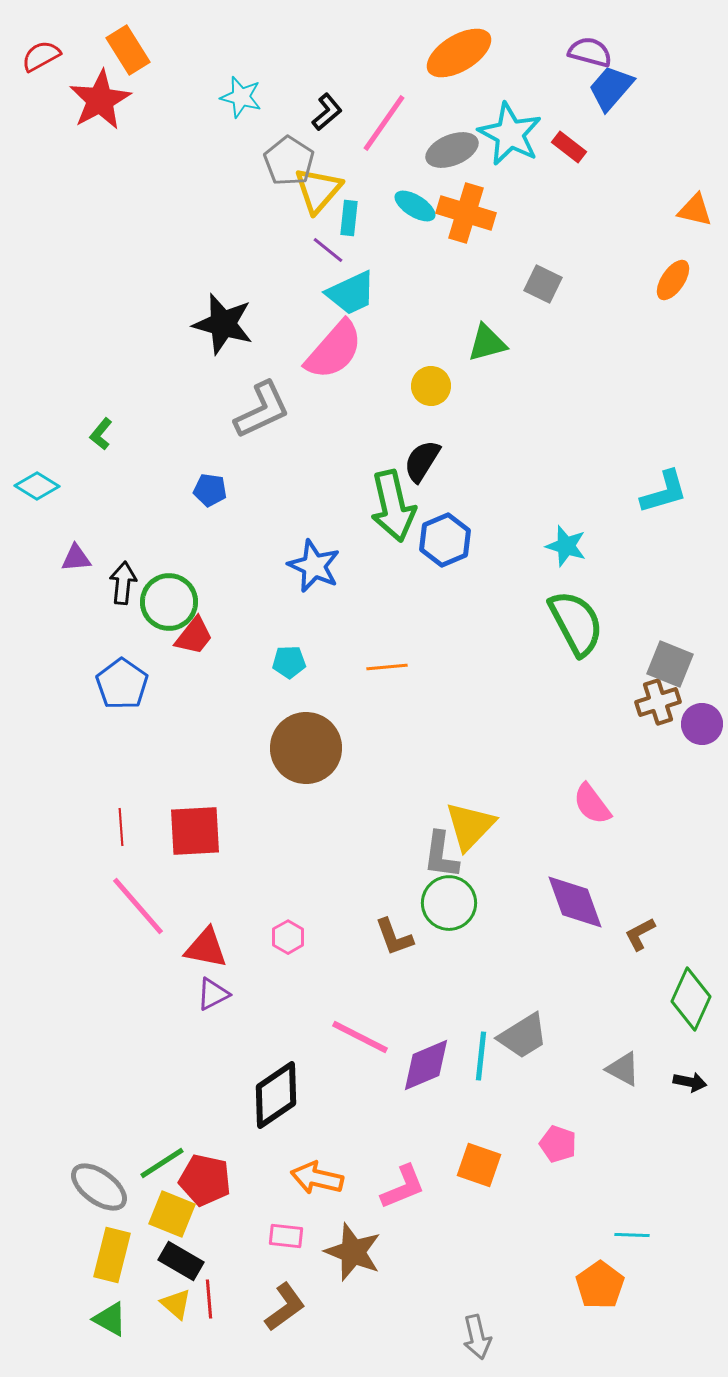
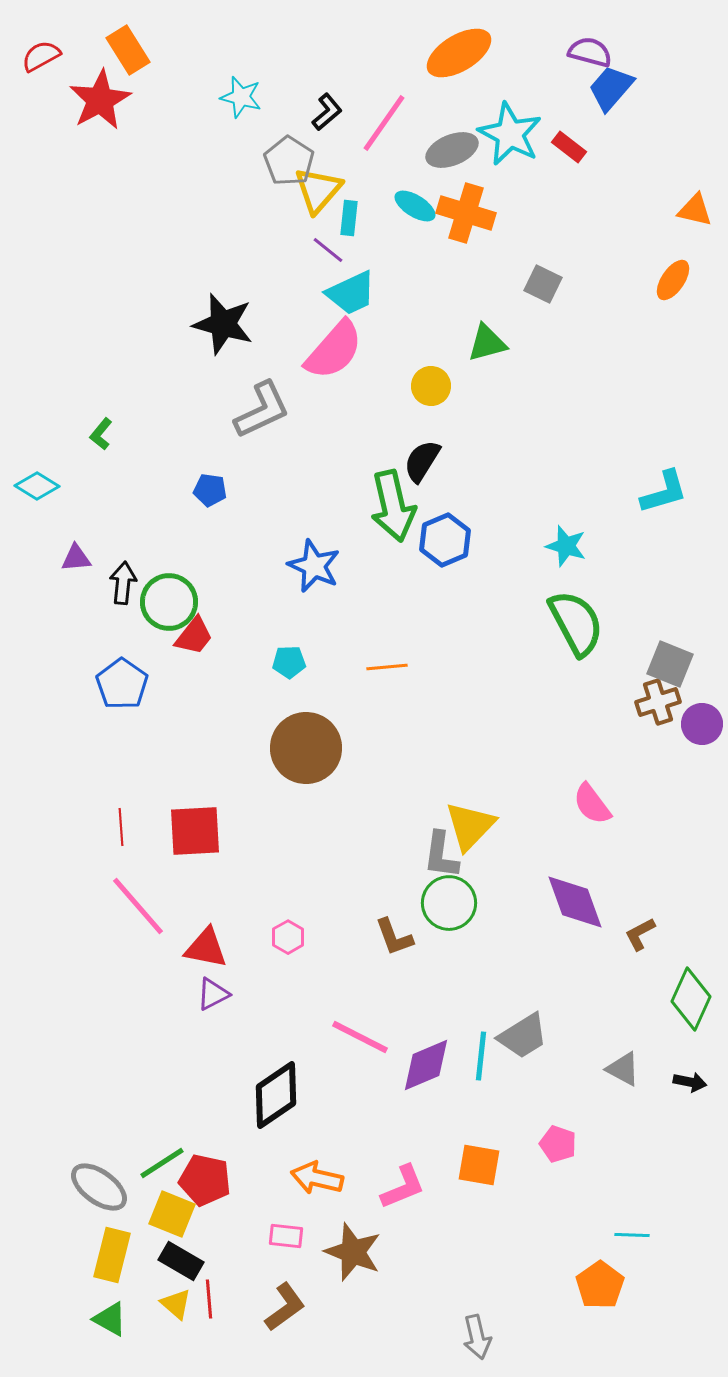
orange square at (479, 1165): rotated 9 degrees counterclockwise
